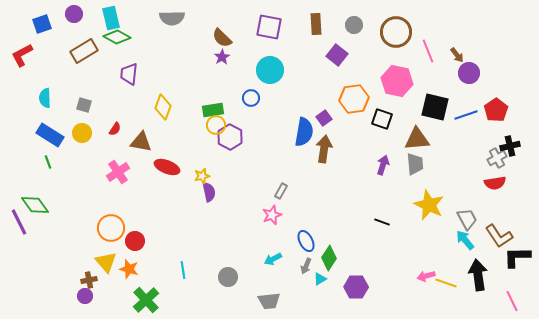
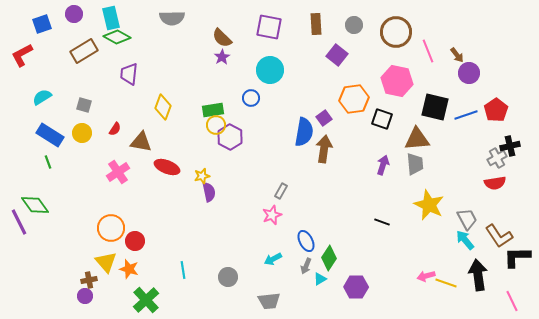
cyan semicircle at (45, 98): moved 3 px left, 1 px up; rotated 60 degrees clockwise
